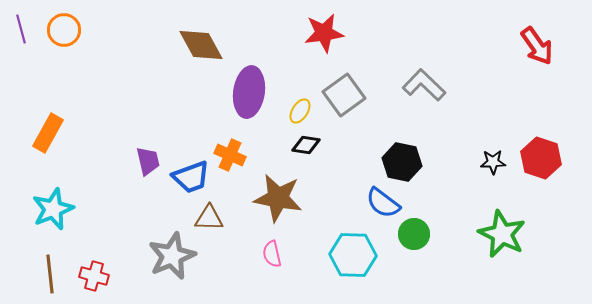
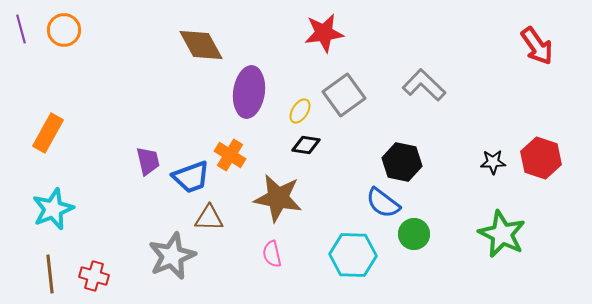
orange cross: rotated 8 degrees clockwise
